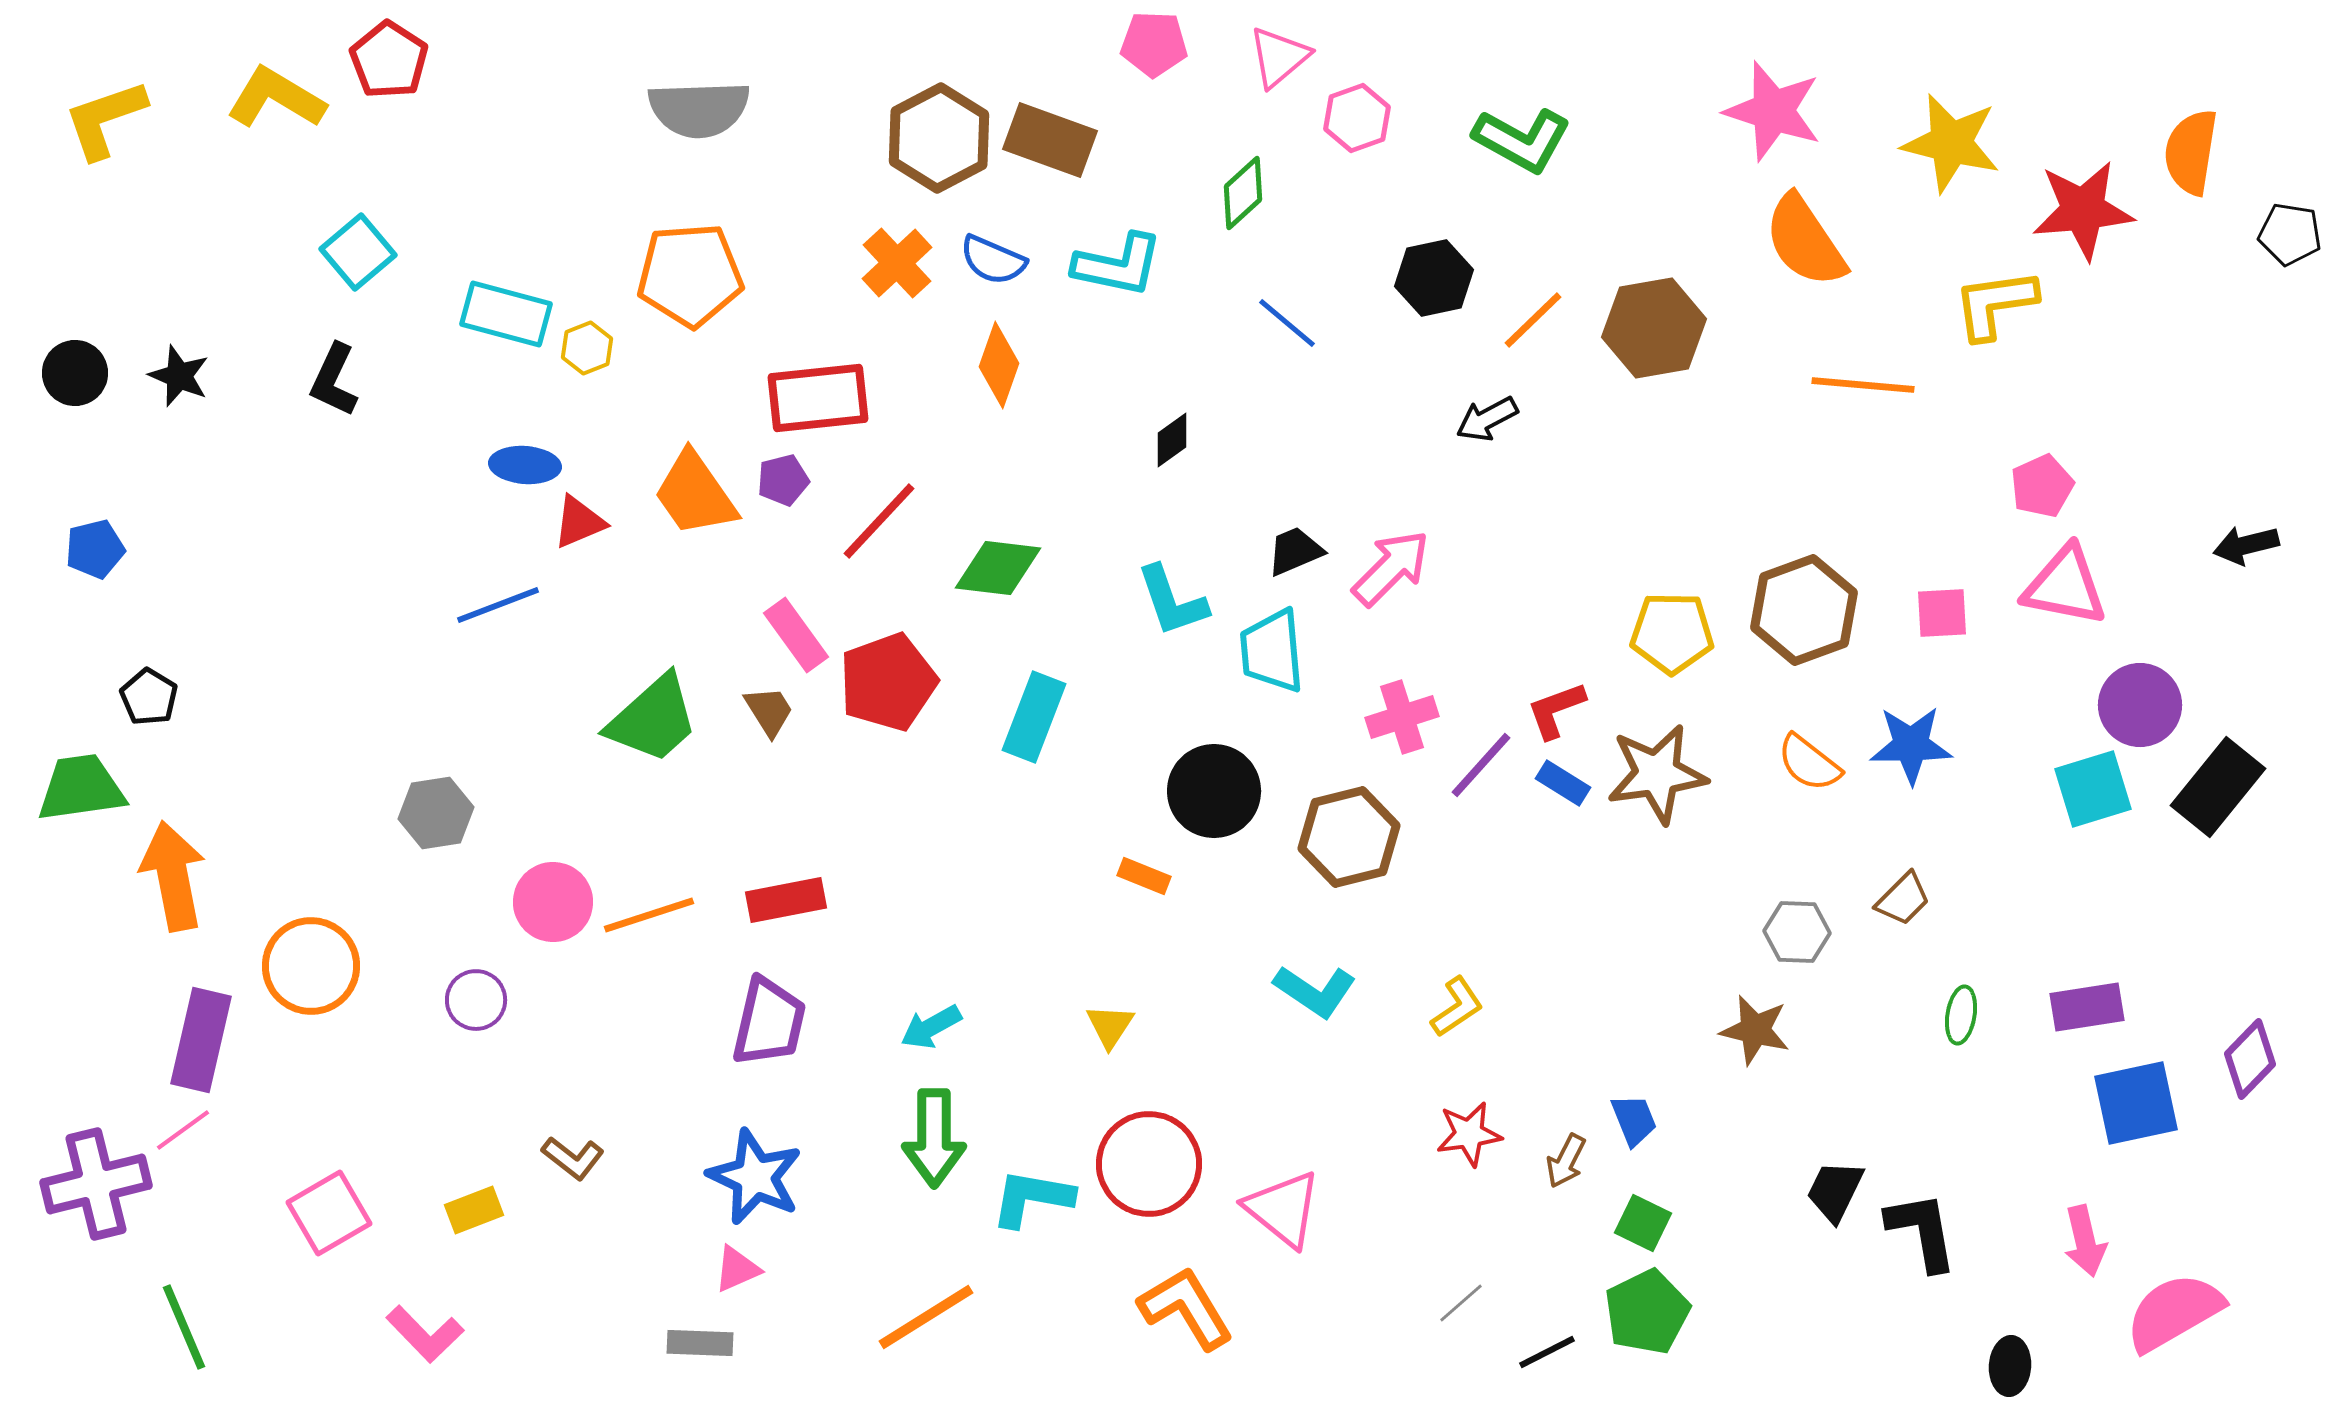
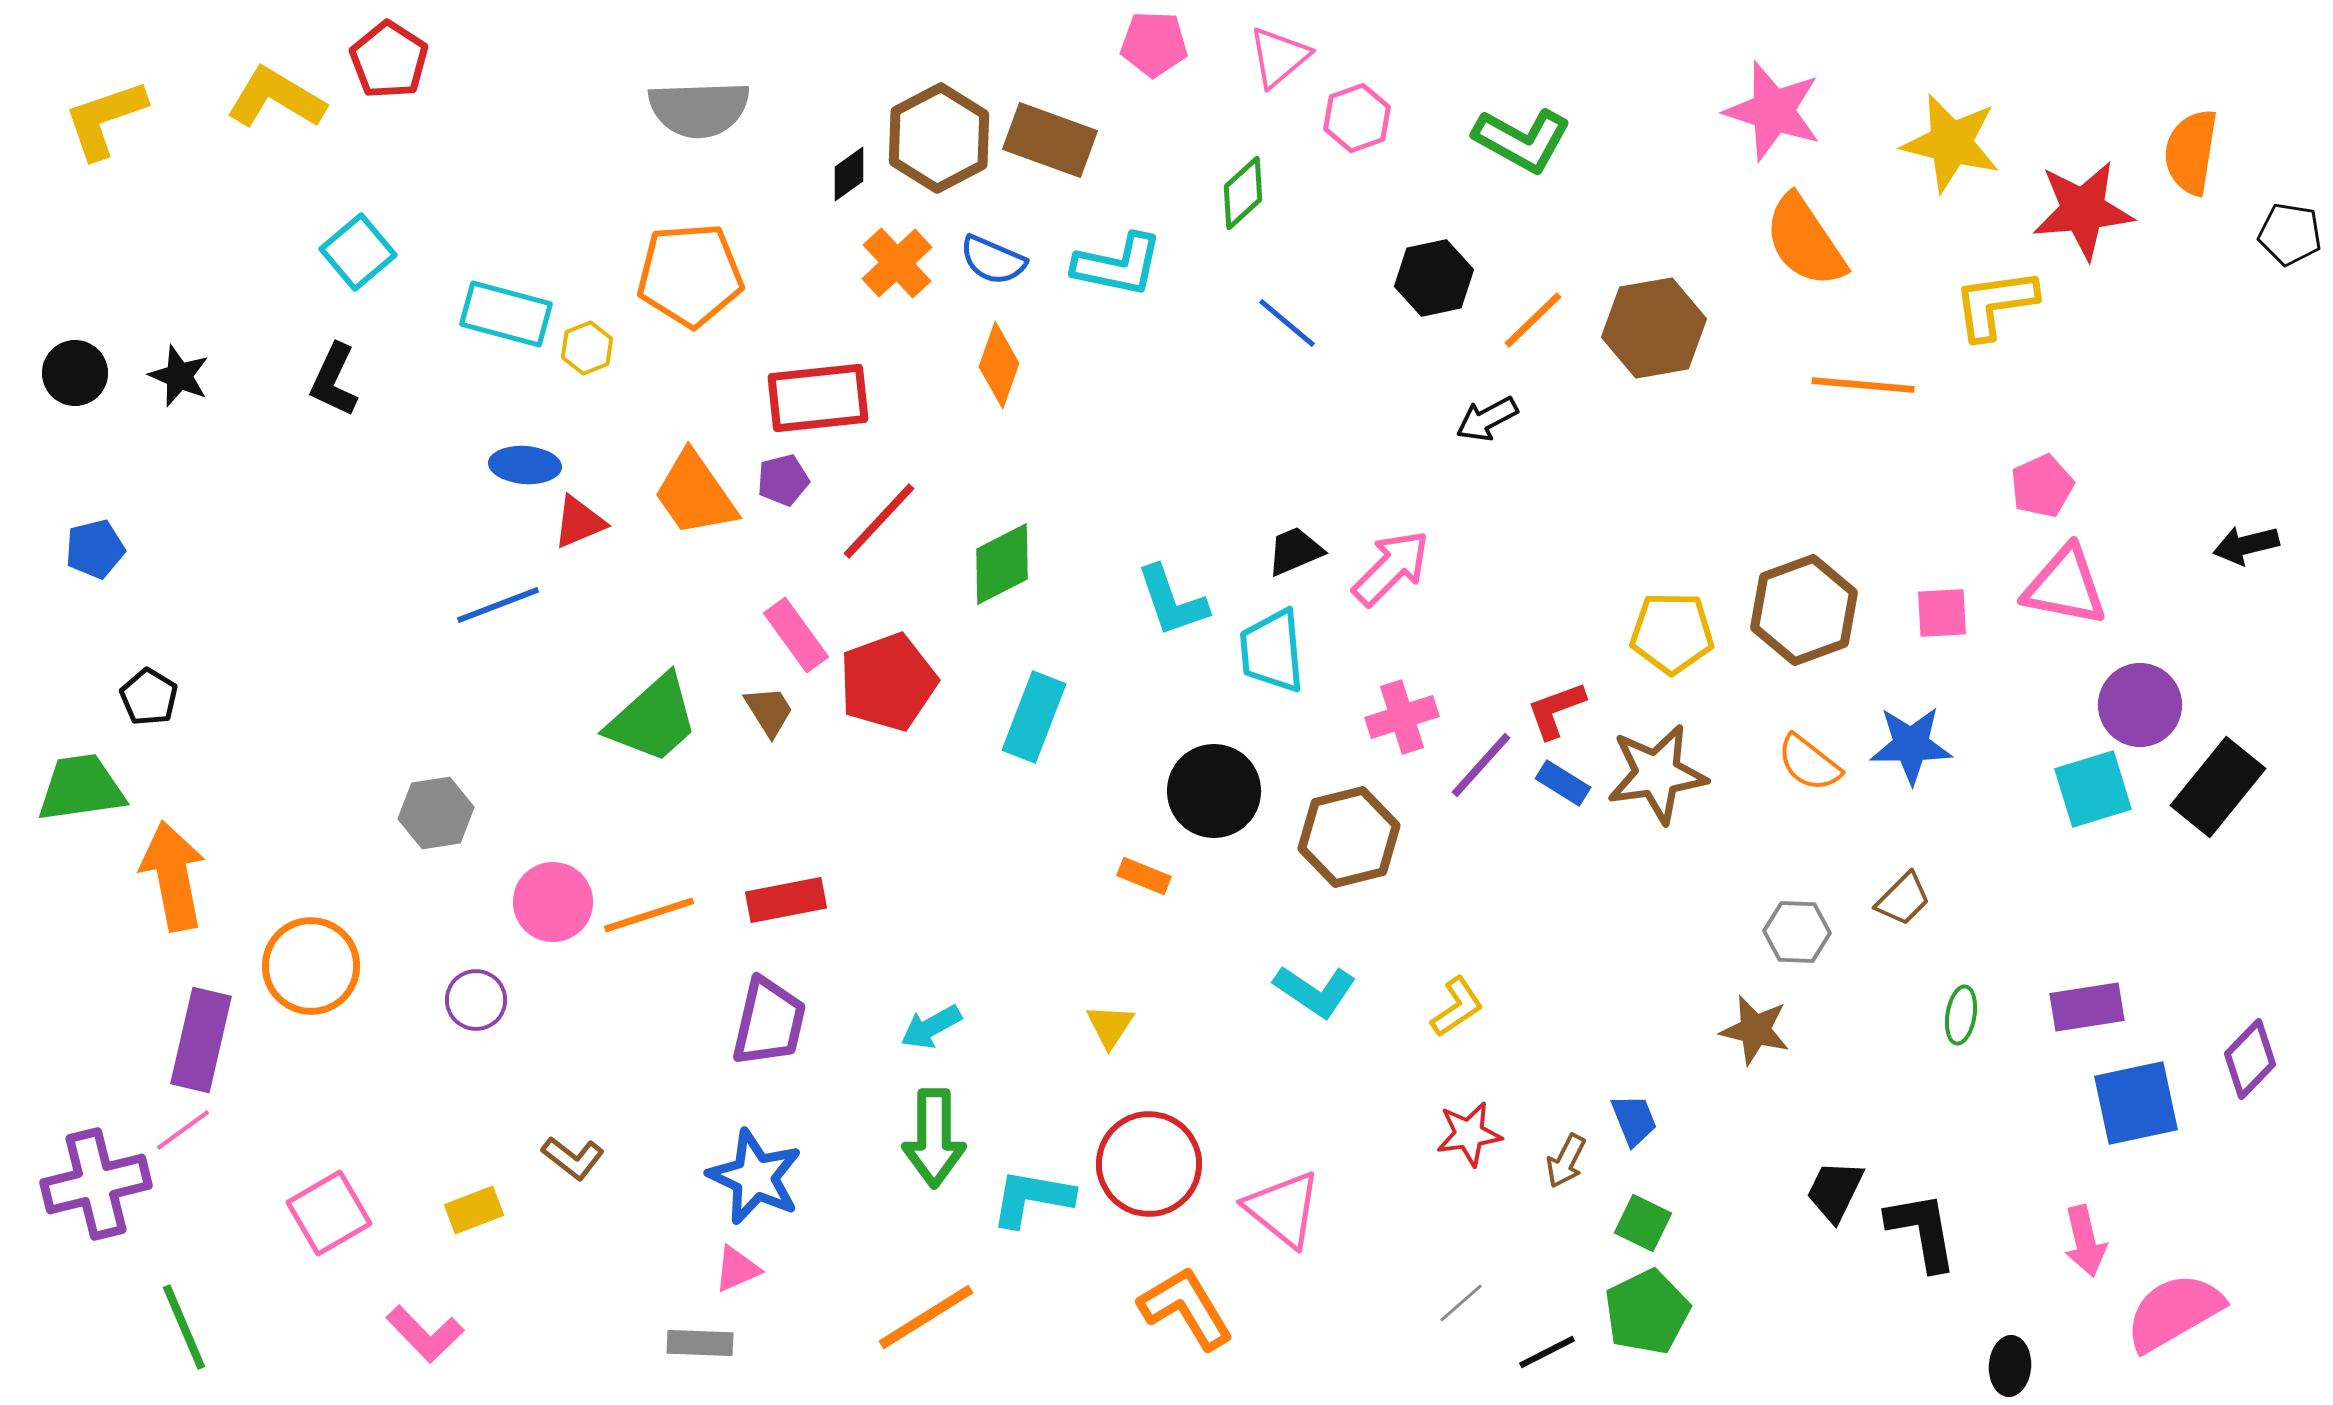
black diamond at (1172, 440): moved 323 px left, 266 px up
green diamond at (998, 568): moved 4 px right, 4 px up; rotated 34 degrees counterclockwise
